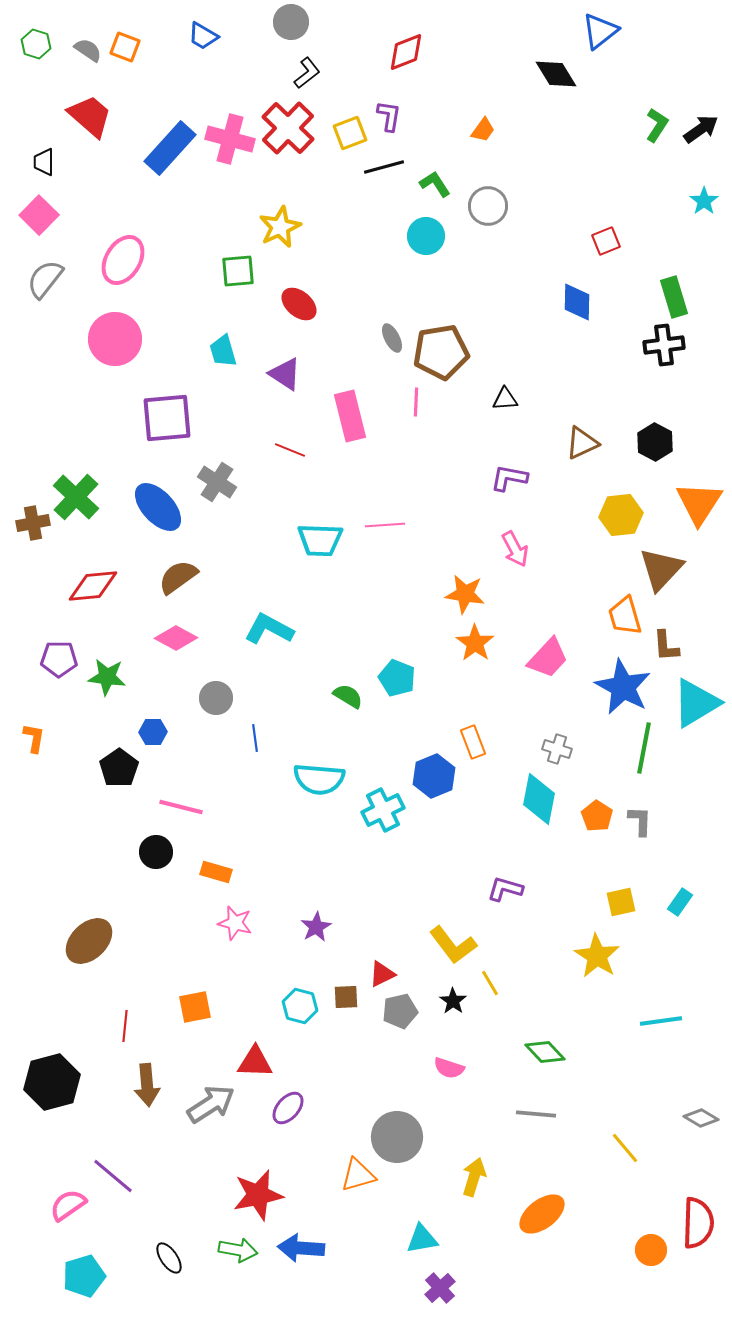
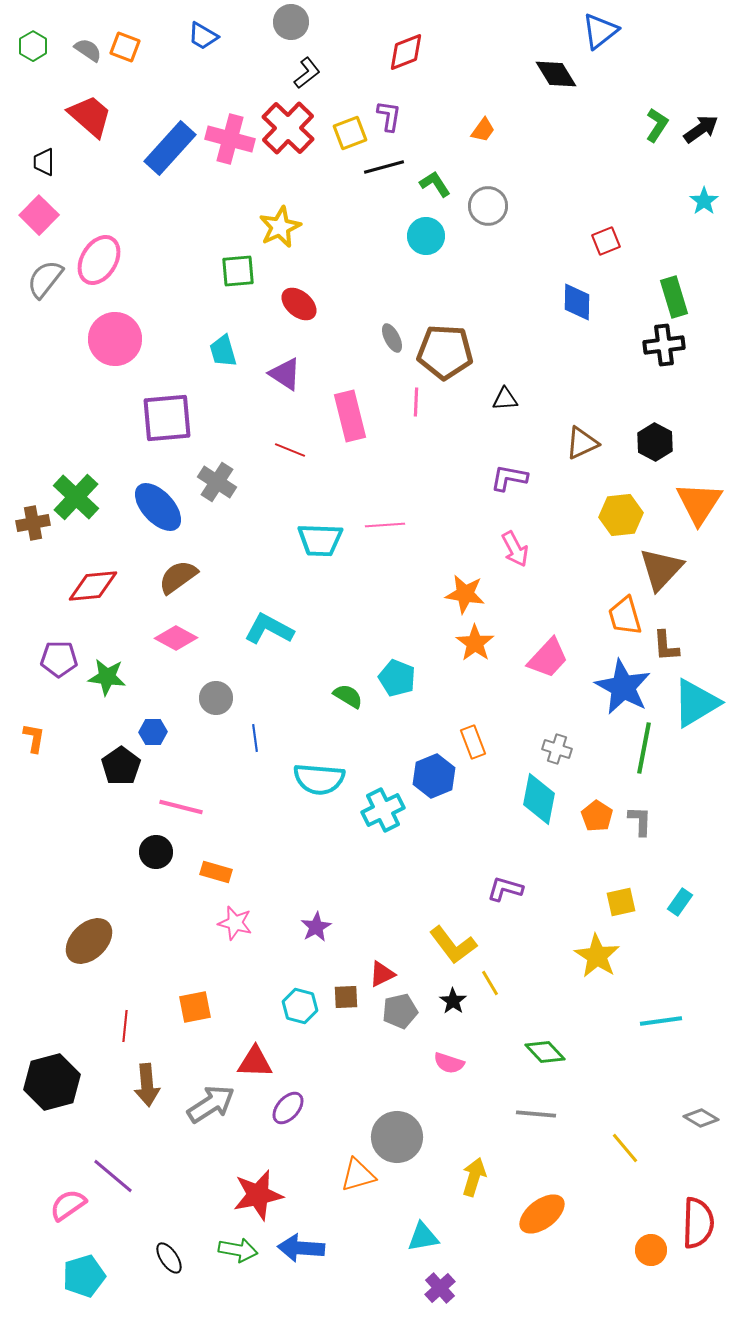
green hexagon at (36, 44): moved 3 px left, 2 px down; rotated 12 degrees clockwise
pink ellipse at (123, 260): moved 24 px left
brown pentagon at (441, 352): moved 4 px right; rotated 12 degrees clockwise
black pentagon at (119, 768): moved 2 px right, 2 px up
pink semicircle at (449, 1068): moved 5 px up
cyan triangle at (422, 1239): moved 1 px right, 2 px up
